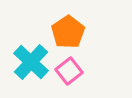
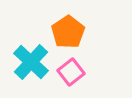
pink square: moved 2 px right, 1 px down
